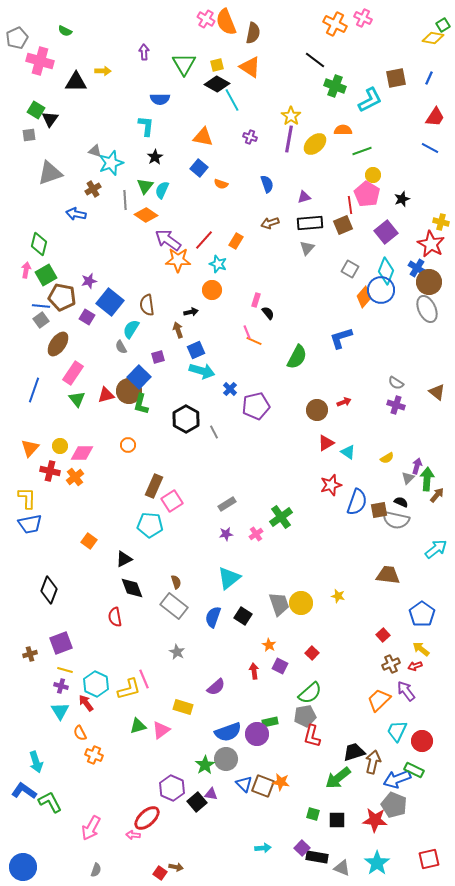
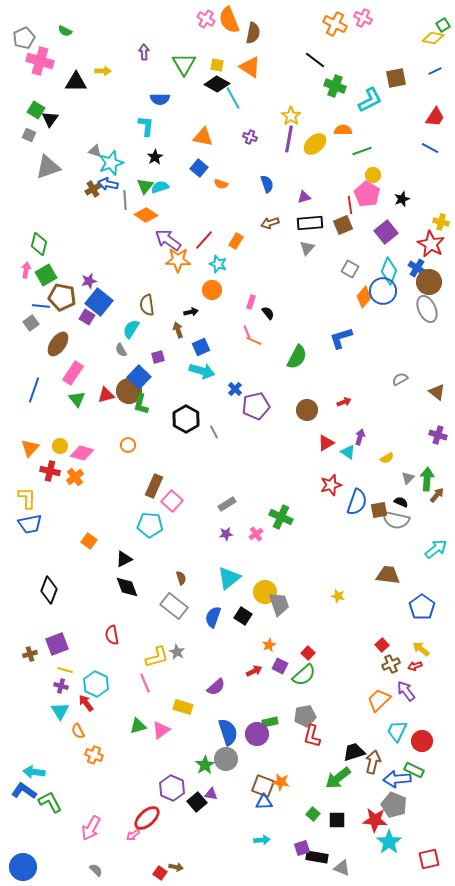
orange semicircle at (226, 22): moved 3 px right, 2 px up
gray pentagon at (17, 38): moved 7 px right
yellow square at (217, 65): rotated 24 degrees clockwise
blue line at (429, 78): moved 6 px right, 7 px up; rotated 40 degrees clockwise
cyan line at (232, 100): moved 1 px right, 2 px up
gray square at (29, 135): rotated 32 degrees clockwise
gray triangle at (50, 173): moved 2 px left, 6 px up
cyan semicircle at (162, 190): moved 2 px left, 3 px up; rotated 48 degrees clockwise
blue arrow at (76, 214): moved 32 px right, 30 px up
cyan diamond at (386, 271): moved 3 px right
blue circle at (381, 290): moved 2 px right, 1 px down
pink rectangle at (256, 300): moved 5 px left, 2 px down
blue square at (110, 302): moved 11 px left
gray square at (41, 320): moved 10 px left, 3 px down
gray semicircle at (121, 347): moved 3 px down
blue square at (196, 350): moved 5 px right, 3 px up
gray semicircle at (396, 383): moved 4 px right, 4 px up; rotated 119 degrees clockwise
blue cross at (230, 389): moved 5 px right
purple cross at (396, 405): moved 42 px right, 30 px down
brown circle at (317, 410): moved 10 px left
pink diamond at (82, 453): rotated 15 degrees clockwise
purple arrow at (417, 466): moved 57 px left, 29 px up
pink square at (172, 501): rotated 15 degrees counterclockwise
green cross at (281, 517): rotated 30 degrees counterclockwise
brown semicircle at (176, 582): moved 5 px right, 4 px up
black diamond at (132, 588): moved 5 px left, 1 px up
yellow circle at (301, 603): moved 36 px left, 11 px up
blue pentagon at (422, 614): moved 7 px up
red semicircle at (115, 617): moved 3 px left, 18 px down
red square at (383, 635): moved 1 px left, 10 px down
purple square at (61, 643): moved 4 px left, 1 px down
orange star at (269, 645): rotated 16 degrees clockwise
red square at (312, 653): moved 4 px left
red arrow at (254, 671): rotated 70 degrees clockwise
pink line at (144, 679): moved 1 px right, 4 px down
yellow L-shape at (129, 689): moved 28 px right, 32 px up
green semicircle at (310, 693): moved 6 px left, 18 px up
blue semicircle at (228, 732): rotated 88 degrees counterclockwise
orange semicircle at (80, 733): moved 2 px left, 2 px up
cyan arrow at (36, 762): moved 2 px left, 10 px down; rotated 115 degrees clockwise
blue arrow at (397, 779): rotated 16 degrees clockwise
blue triangle at (244, 784): moved 20 px right, 18 px down; rotated 48 degrees counterclockwise
green square at (313, 814): rotated 24 degrees clockwise
pink arrow at (133, 835): rotated 40 degrees counterclockwise
cyan arrow at (263, 848): moved 1 px left, 8 px up
purple square at (302, 848): rotated 28 degrees clockwise
cyan star at (377, 863): moved 12 px right, 21 px up
gray semicircle at (96, 870): rotated 64 degrees counterclockwise
